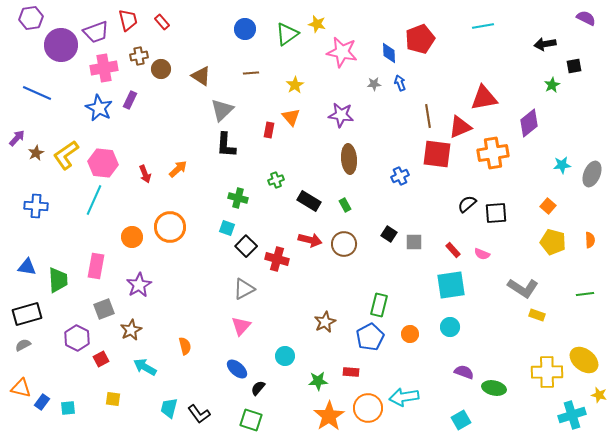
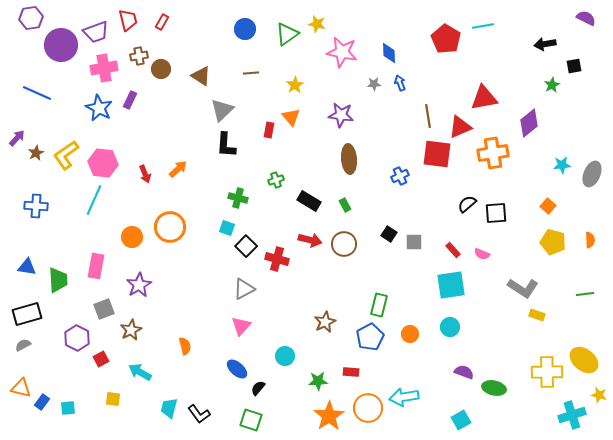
red rectangle at (162, 22): rotated 70 degrees clockwise
red pentagon at (420, 39): moved 26 px right; rotated 20 degrees counterclockwise
cyan arrow at (145, 367): moved 5 px left, 5 px down
